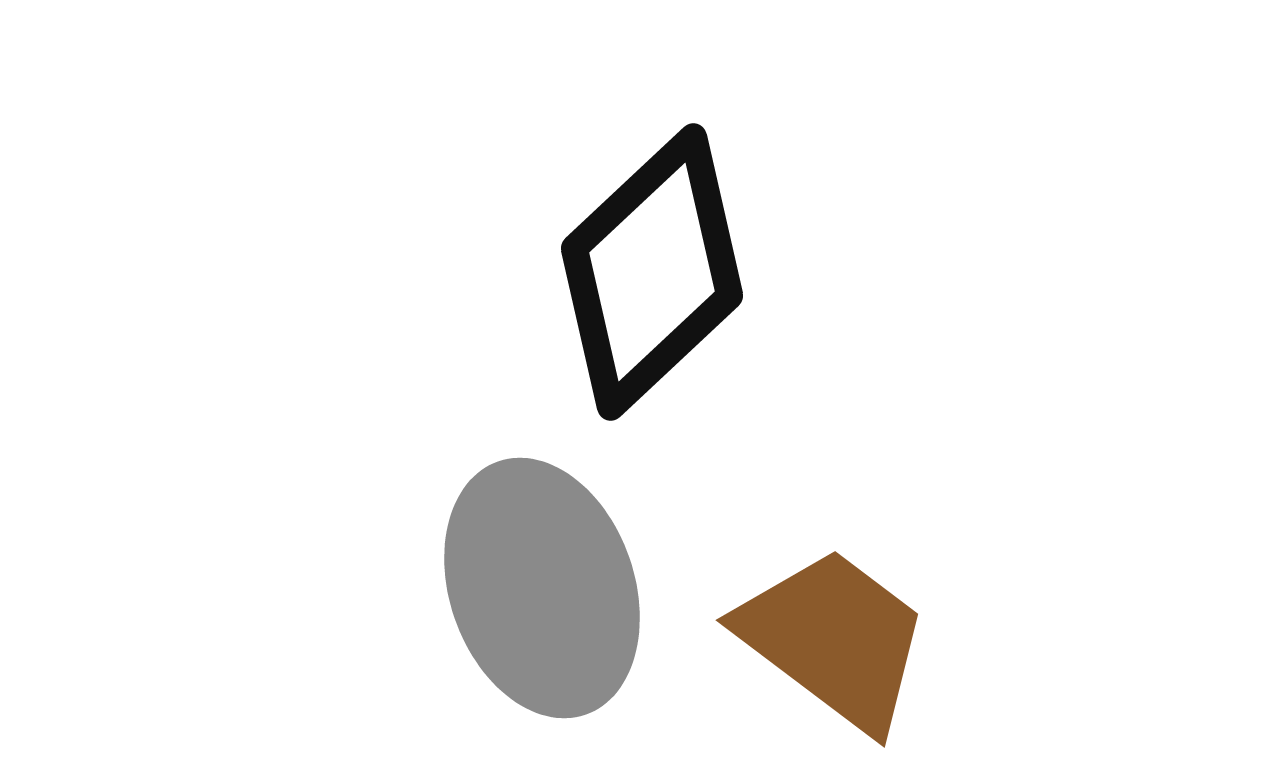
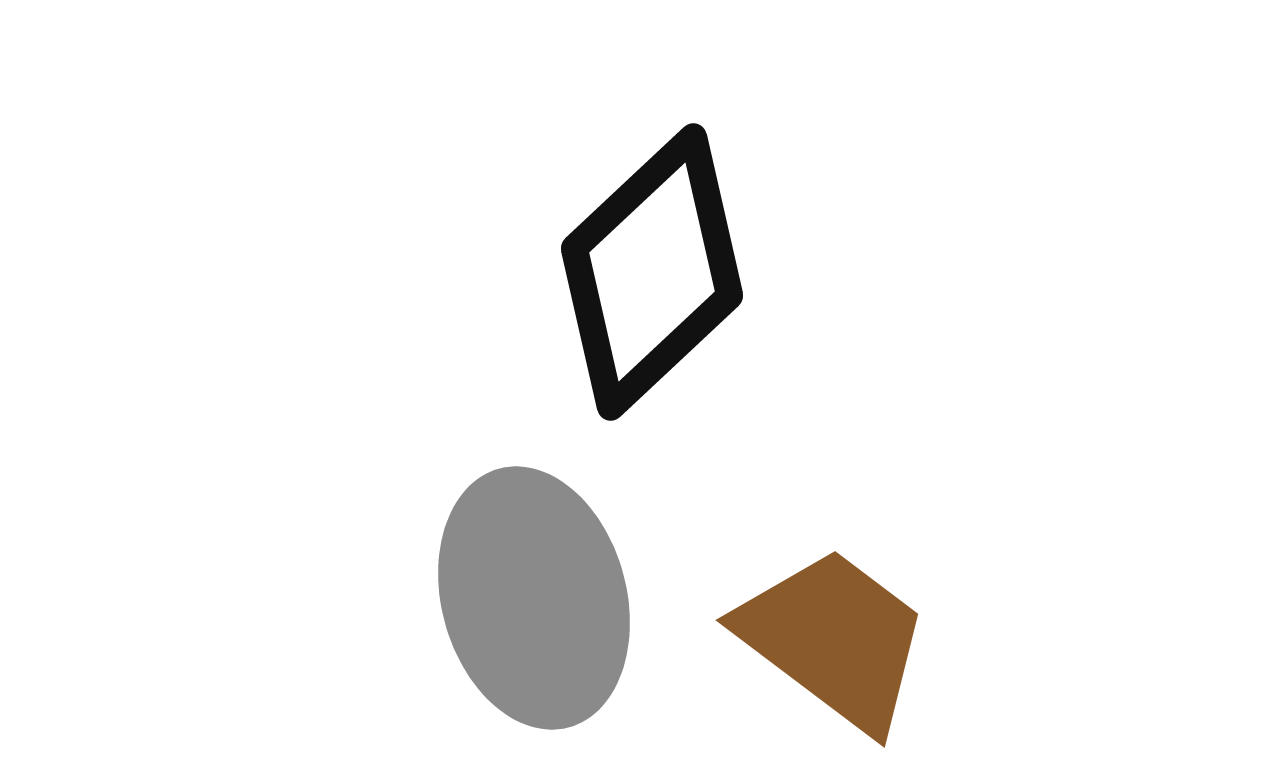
gray ellipse: moved 8 px left, 10 px down; rotated 4 degrees clockwise
